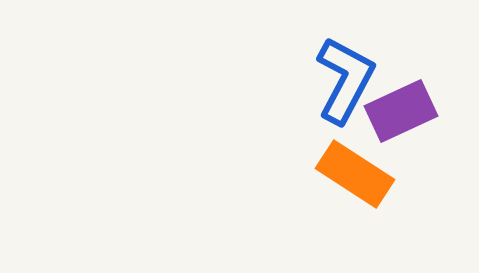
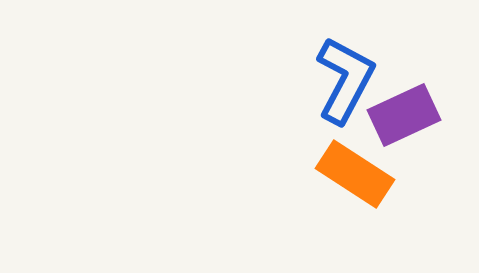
purple rectangle: moved 3 px right, 4 px down
